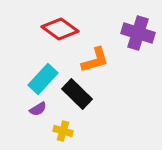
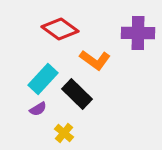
purple cross: rotated 16 degrees counterclockwise
orange L-shape: rotated 52 degrees clockwise
yellow cross: moved 1 px right, 2 px down; rotated 24 degrees clockwise
